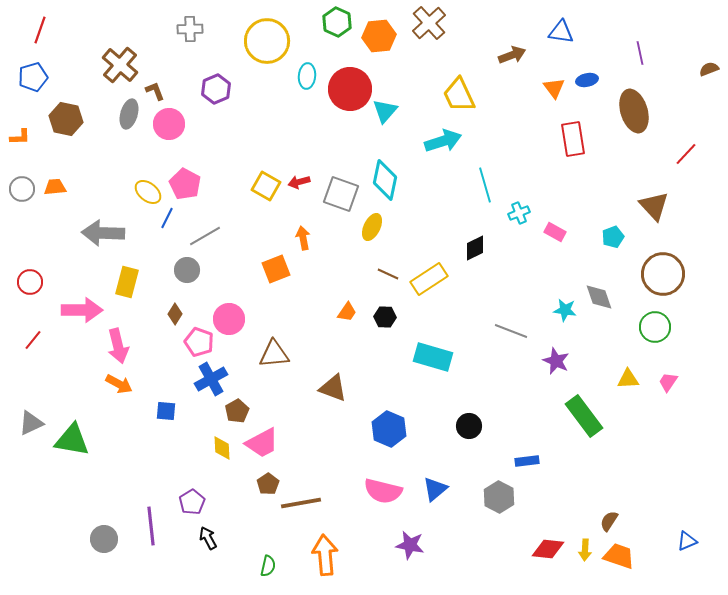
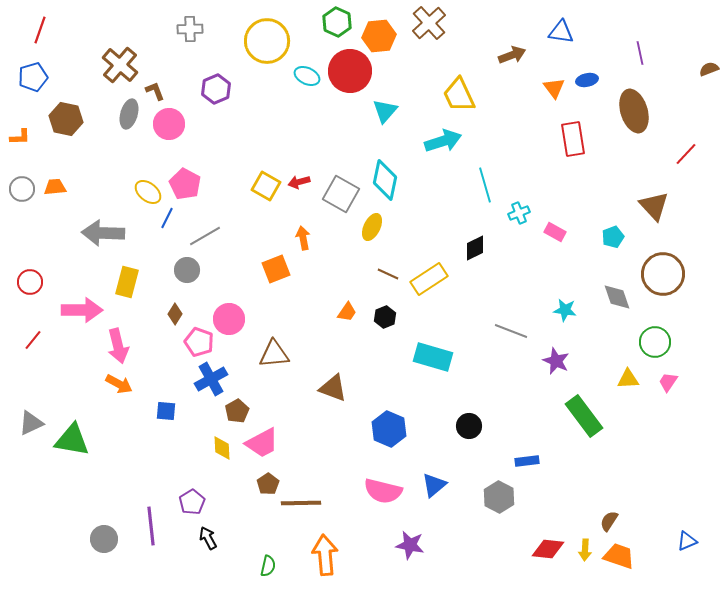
cyan ellipse at (307, 76): rotated 70 degrees counterclockwise
red circle at (350, 89): moved 18 px up
gray square at (341, 194): rotated 9 degrees clockwise
gray diamond at (599, 297): moved 18 px right
black hexagon at (385, 317): rotated 25 degrees counterclockwise
green circle at (655, 327): moved 15 px down
blue triangle at (435, 489): moved 1 px left, 4 px up
brown line at (301, 503): rotated 9 degrees clockwise
